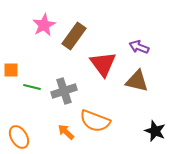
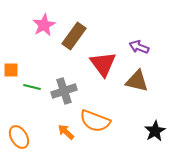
black star: rotated 20 degrees clockwise
